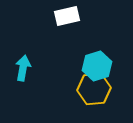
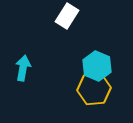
white rectangle: rotated 45 degrees counterclockwise
cyan hexagon: rotated 20 degrees counterclockwise
